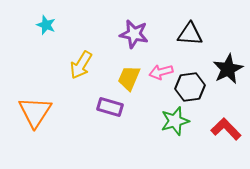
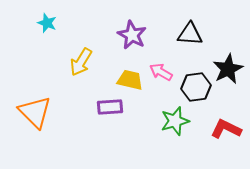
cyan star: moved 1 px right, 2 px up
purple star: moved 2 px left, 1 px down; rotated 16 degrees clockwise
yellow arrow: moved 3 px up
pink arrow: rotated 45 degrees clockwise
yellow trapezoid: moved 1 px right, 2 px down; rotated 80 degrees clockwise
black hexagon: moved 6 px right
purple rectangle: rotated 20 degrees counterclockwise
orange triangle: rotated 18 degrees counterclockwise
red L-shape: rotated 20 degrees counterclockwise
